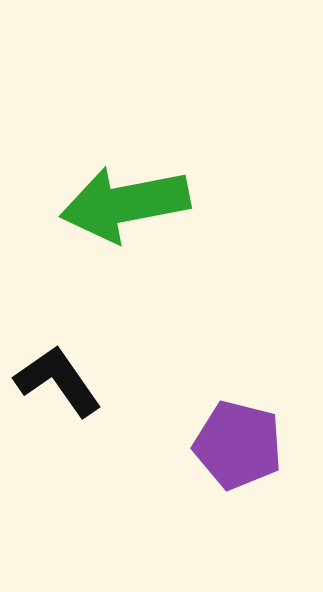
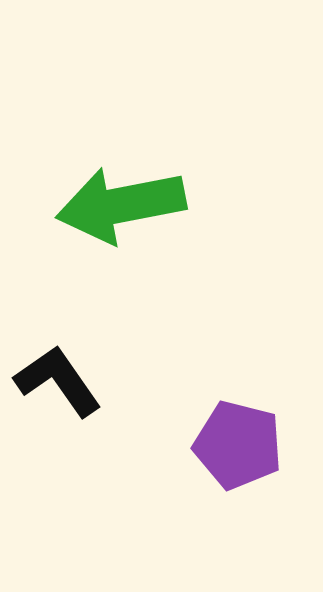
green arrow: moved 4 px left, 1 px down
